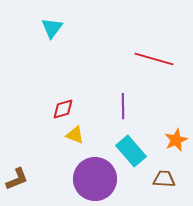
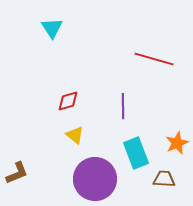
cyan triangle: rotated 10 degrees counterclockwise
red diamond: moved 5 px right, 8 px up
yellow triangle: rotated 18 degrees clockwise
orange star: moved 1 px right, 3 px down
cyan rectangle: moved 5 px right, 2 px down; rotated 20 degrees clockwise
brown L-shape: moved 6 px up
